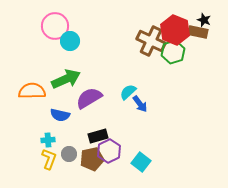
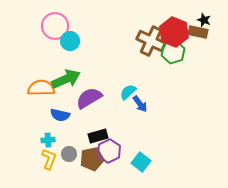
red hexagon: moved 1 px left, 2 px down
orange semicircle: moved 9 px right, 3 px up
